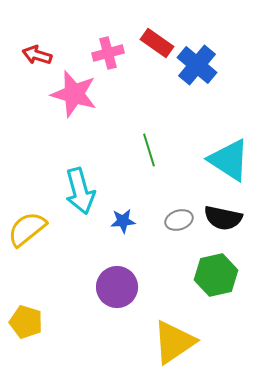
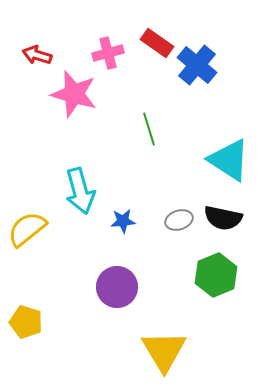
green line: moved 21 px up
green hexagon: rotated 9 degrees counterclockwise
yellow triangle: moved 10 px left, 9 px down; rotated 27 degrees counterclockwise
